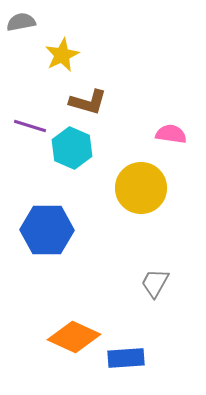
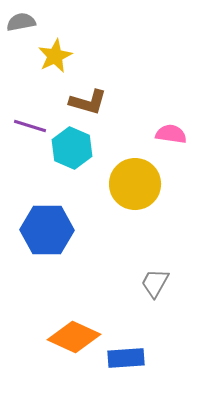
yellow star: moved 7 px left, 1 px down
yellow circle: moved 6 px left, 4 px up
